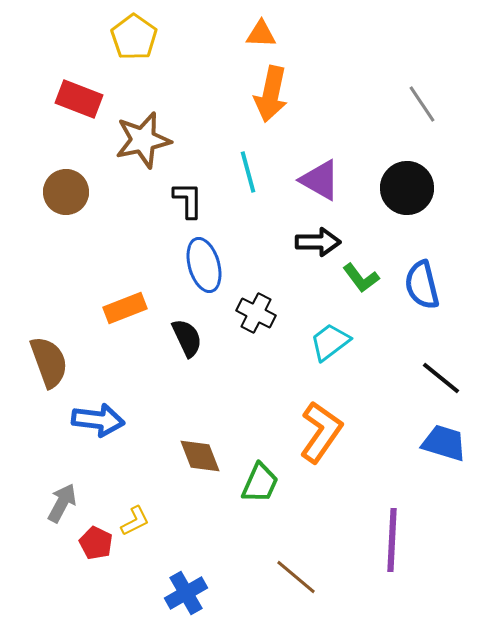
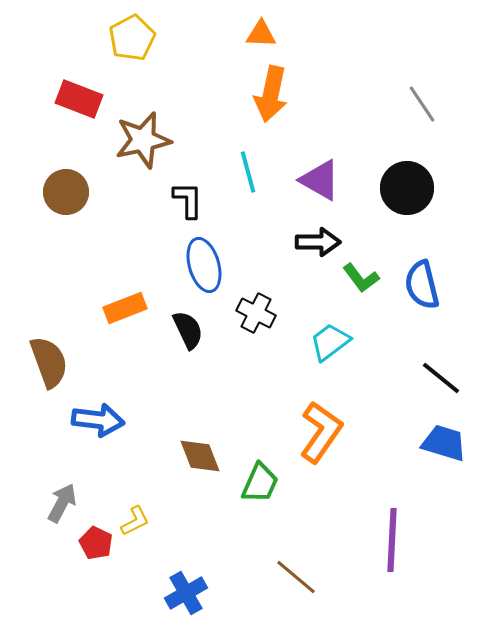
yellow pentagon: moved 2 px left, 1 px down; rotated 9 degrees clockwise
black semicircle: moved 1 px right, 8 px up
